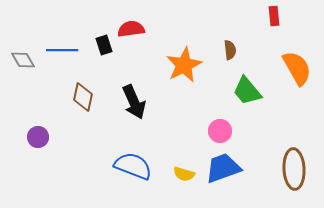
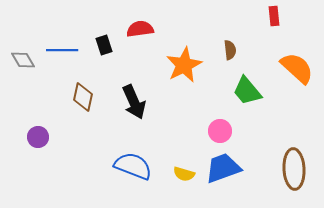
red semicircle: moved 9 px right
orange semicircle: rotated 18 degrees counterclockwise
